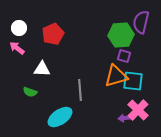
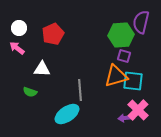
cyan ellipse: moved 7 px right, 3 px up
